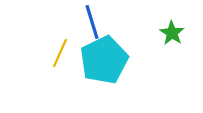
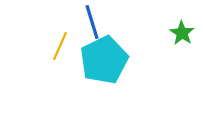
green star: moved 10 px right
yellow line: moved 7 px up
